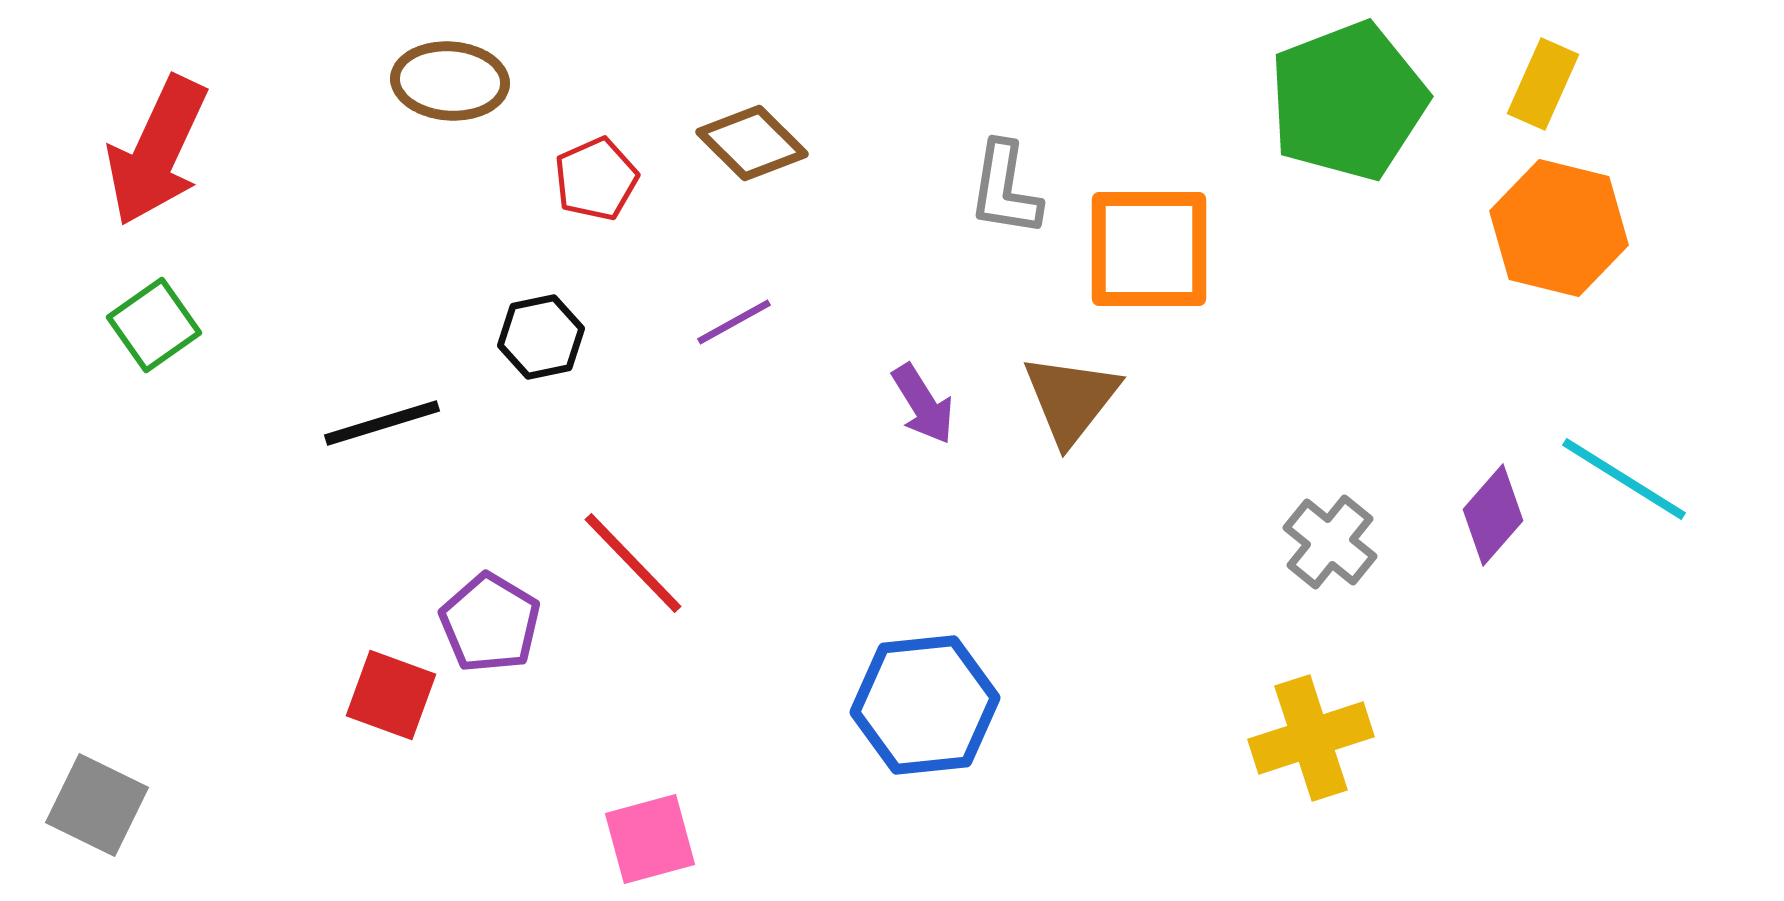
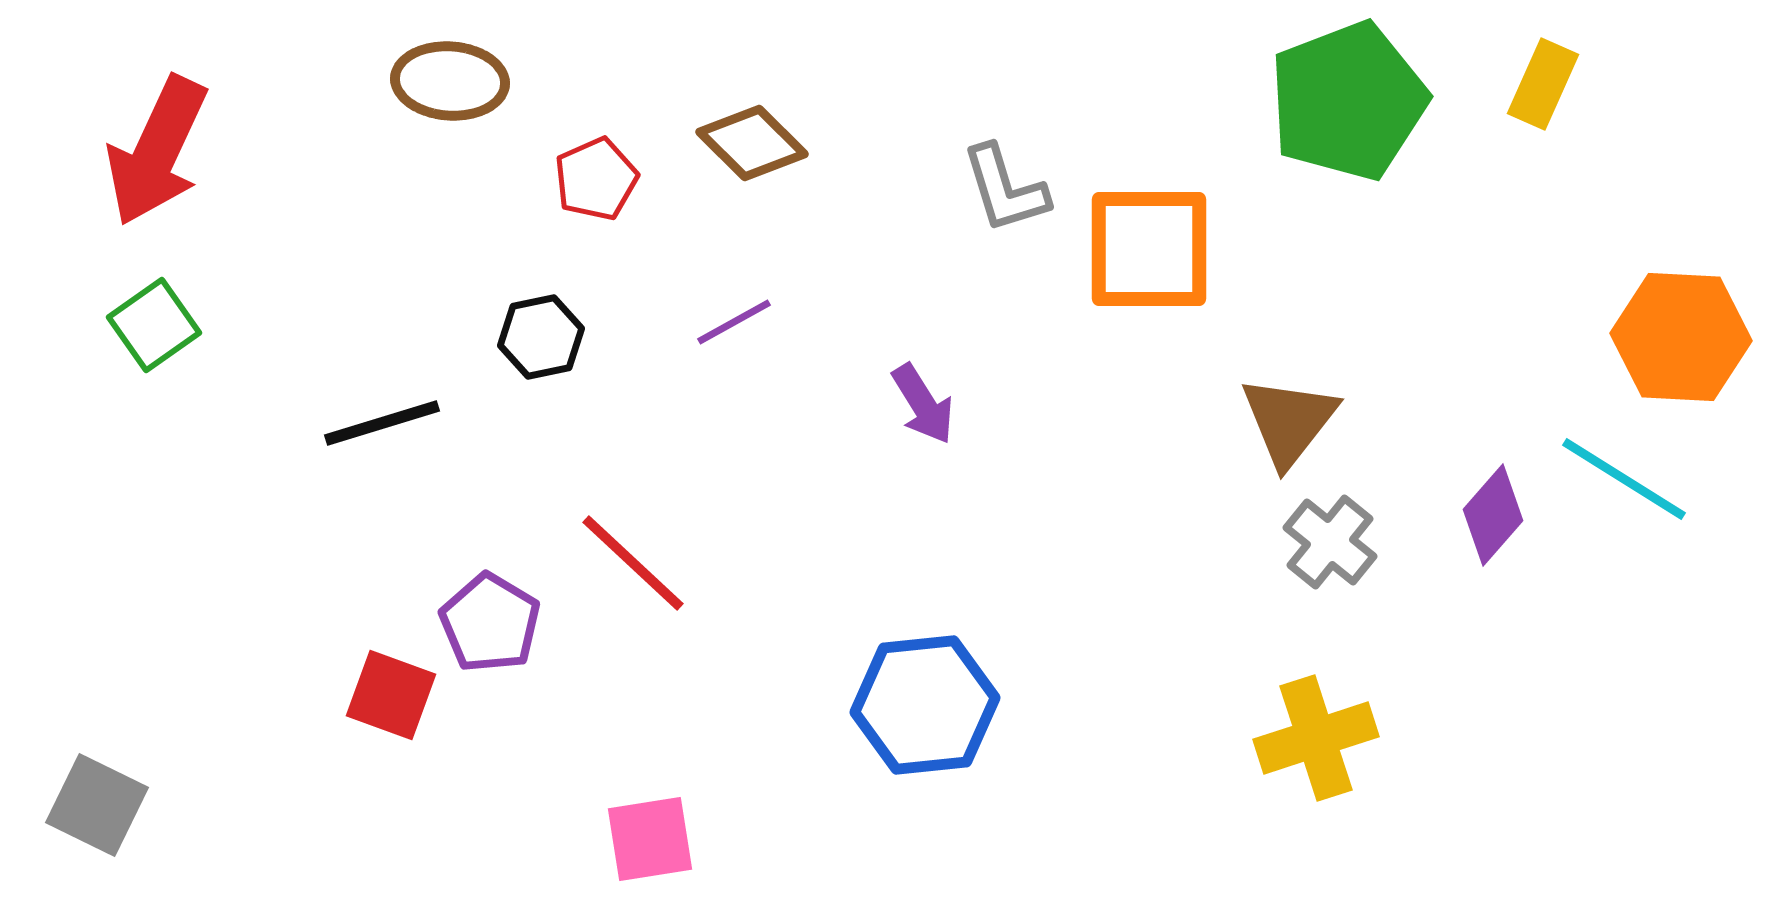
gray L-shape: rotated 26 degrees counterclockwise
orange hexagon: moved 122 px right, 109 px down; rotated 11 degrees counterclockwise
brown triangle: moved 218 px right, 22 px down
red line: rotated 3 degrees counterclockwise
yellow cross: moved 5 px right
pink square: rotated 6 degrees clockwise
